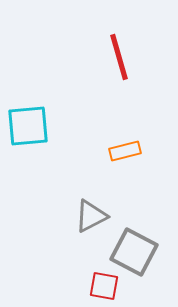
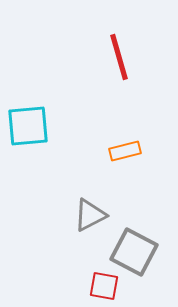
gray triangle: moved 1 px left, 1 px up
